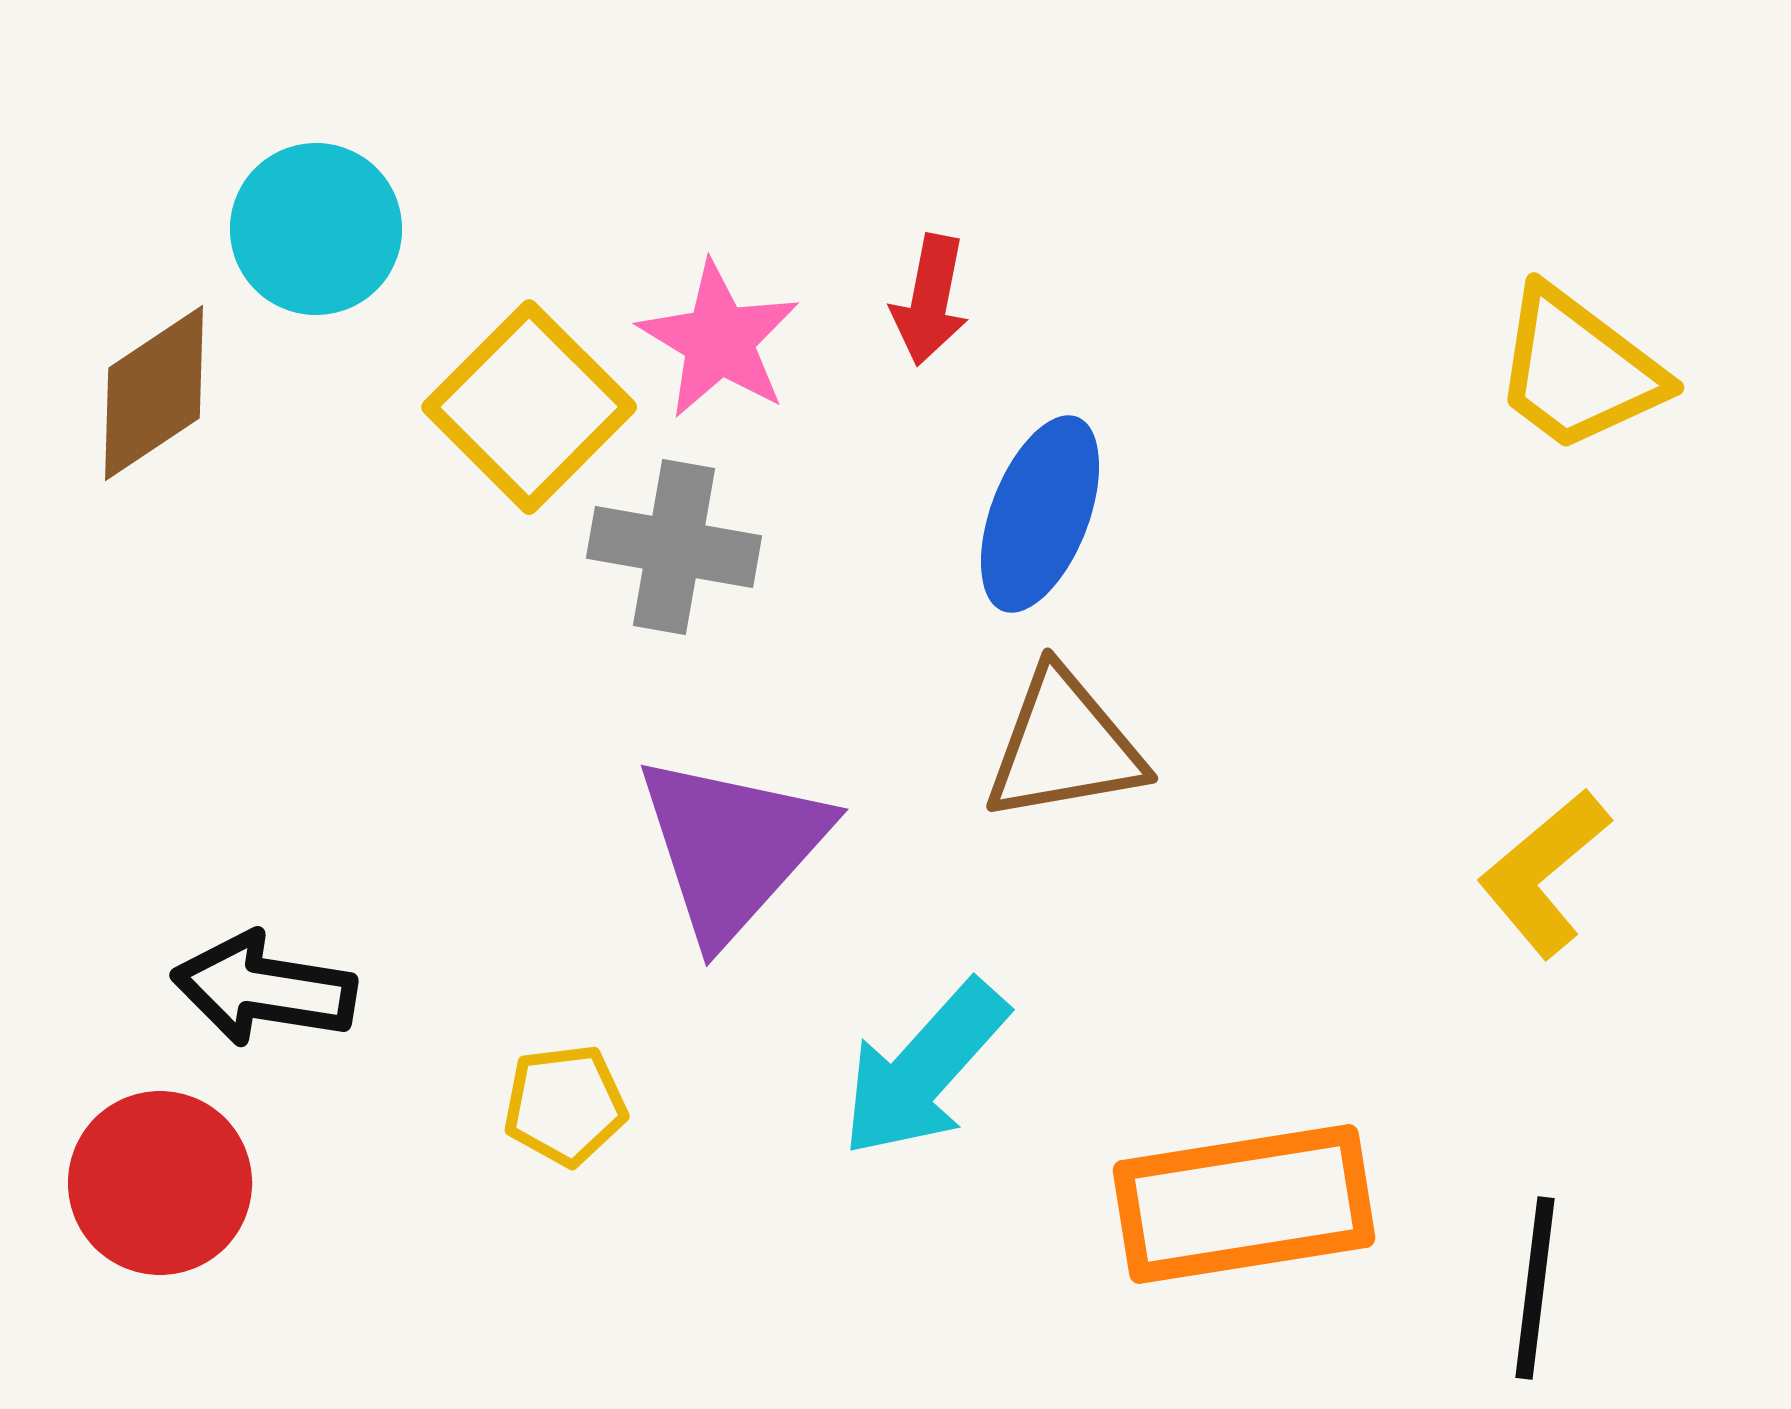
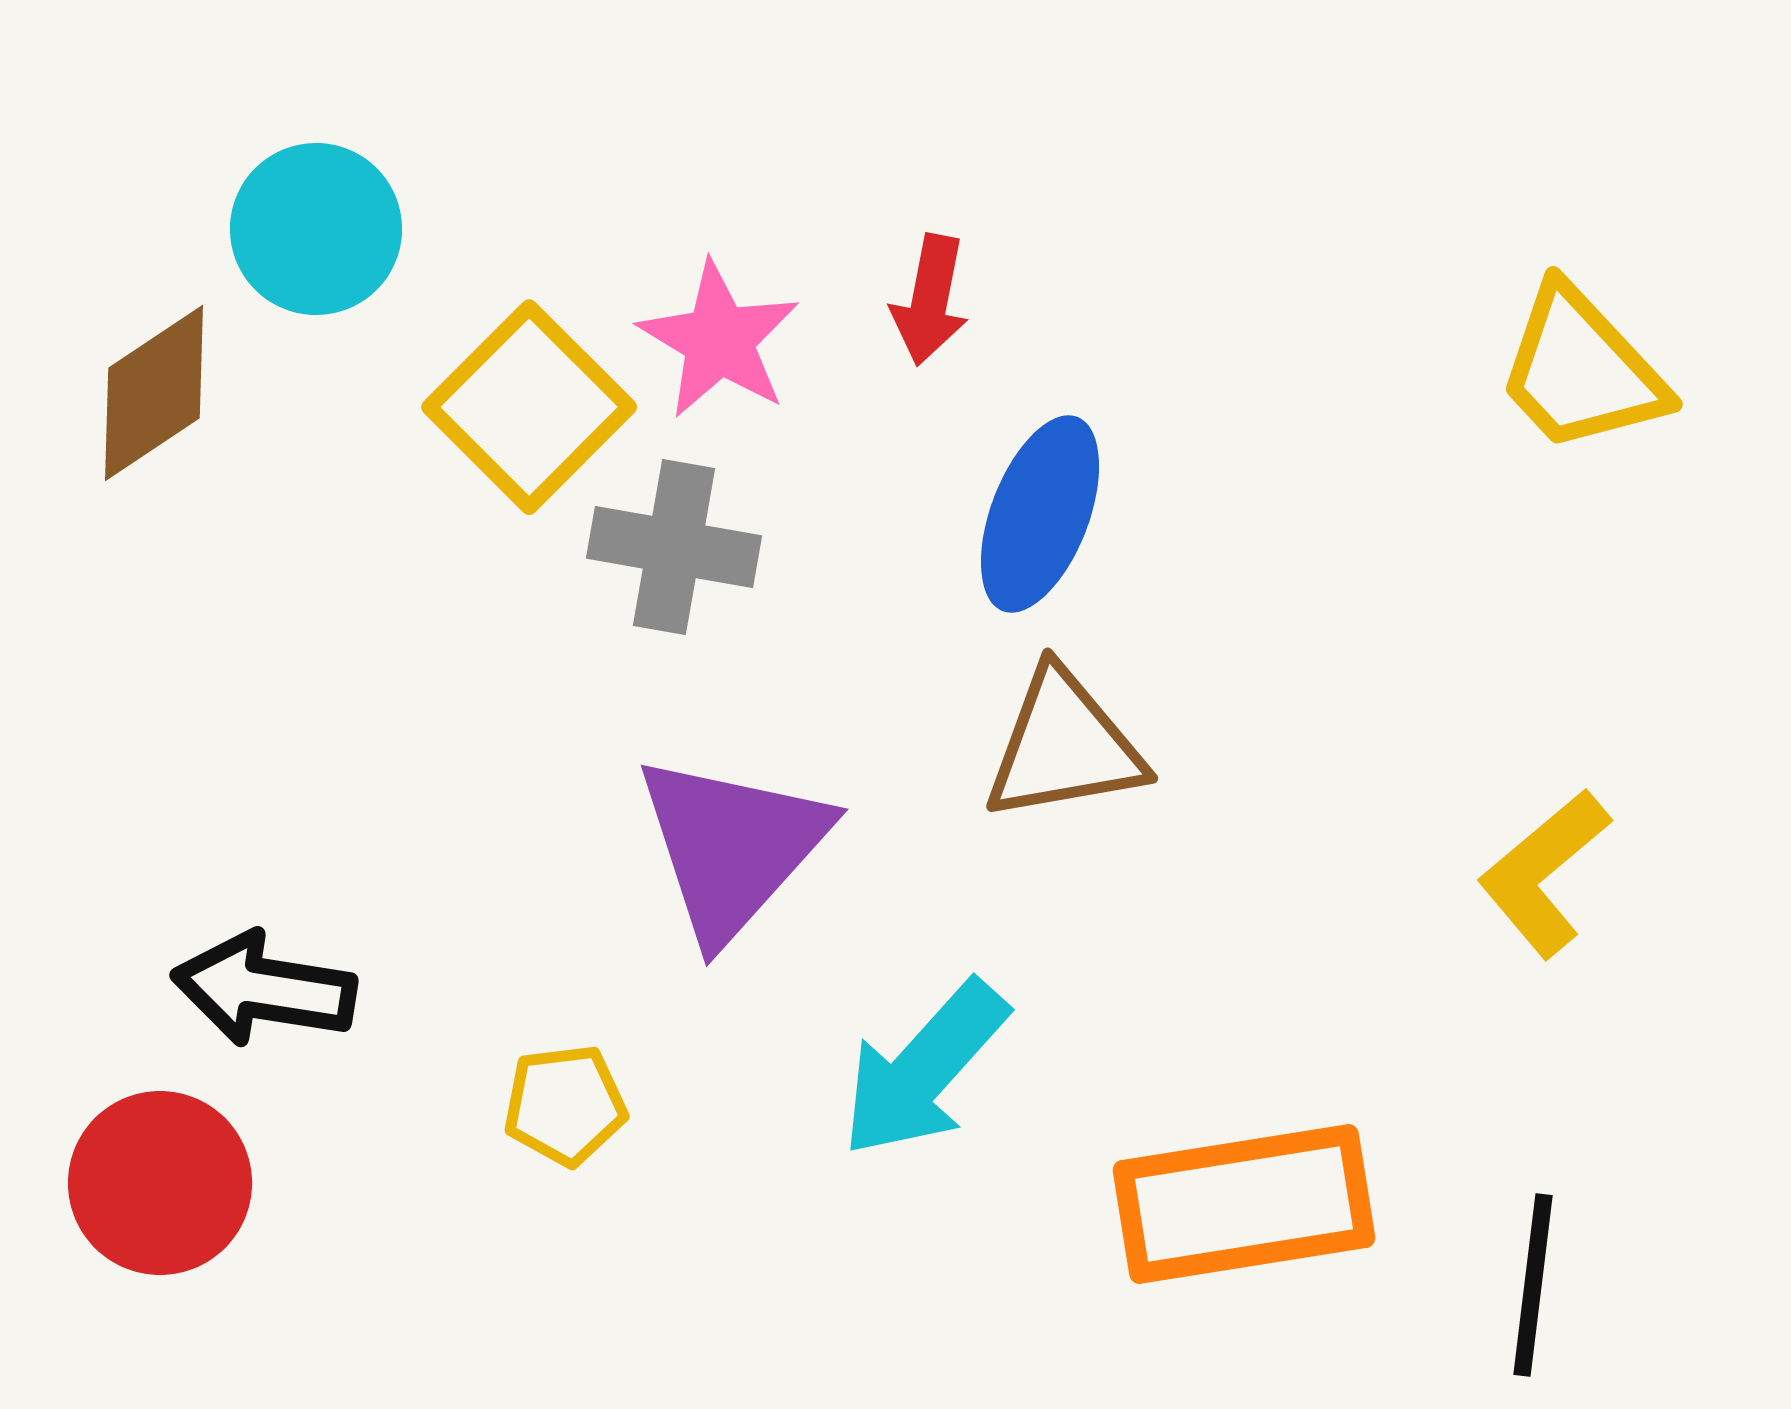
yellow trapezoid: moved 3 px right; rotated 10 degrees clockwise
black line: moved 2 px left, 3 px up
